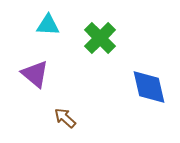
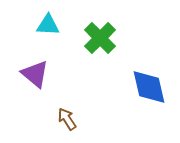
brown arrow: moved 2 px right, 1 px down; rotated 15 degrees clockwise
